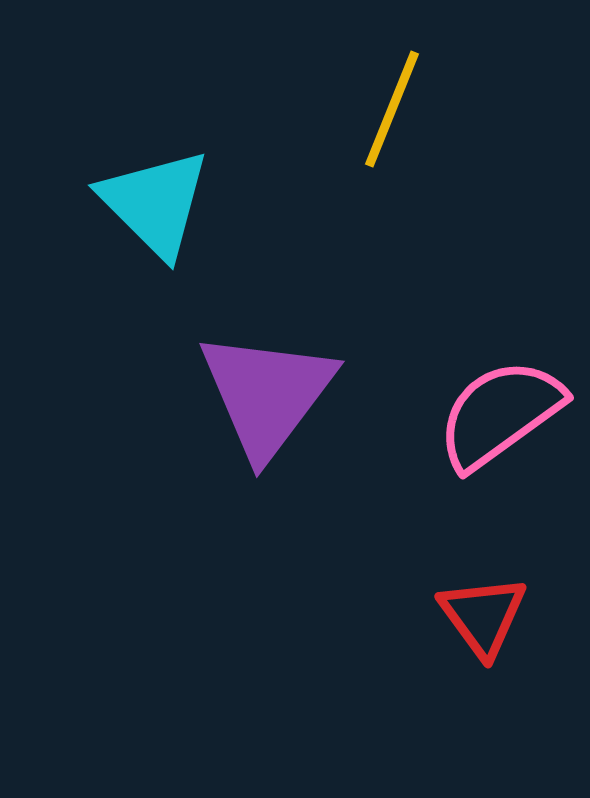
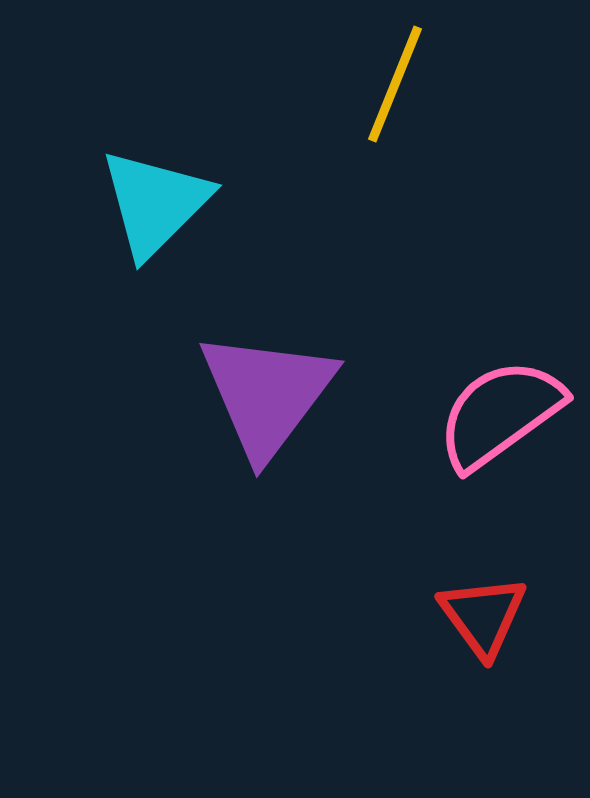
yellow line: moved 3 px right, 25 px up
cyan triangle: rotated 30 degrees clockwise
